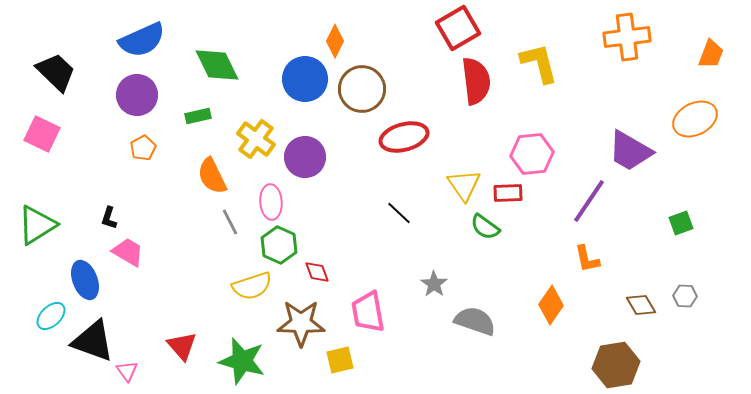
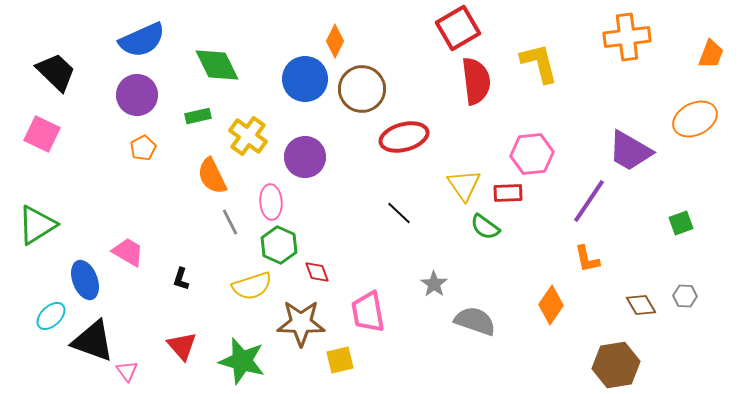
yellow cross at (256, 139): moved 8 px left, 3 px up
black L-shape at (109, 218): moved 72 px right, 61 px down
